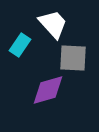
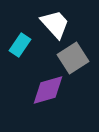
white trapezoid: moved 2 px right
gray square: rotated 36 degrees counterclockwise
